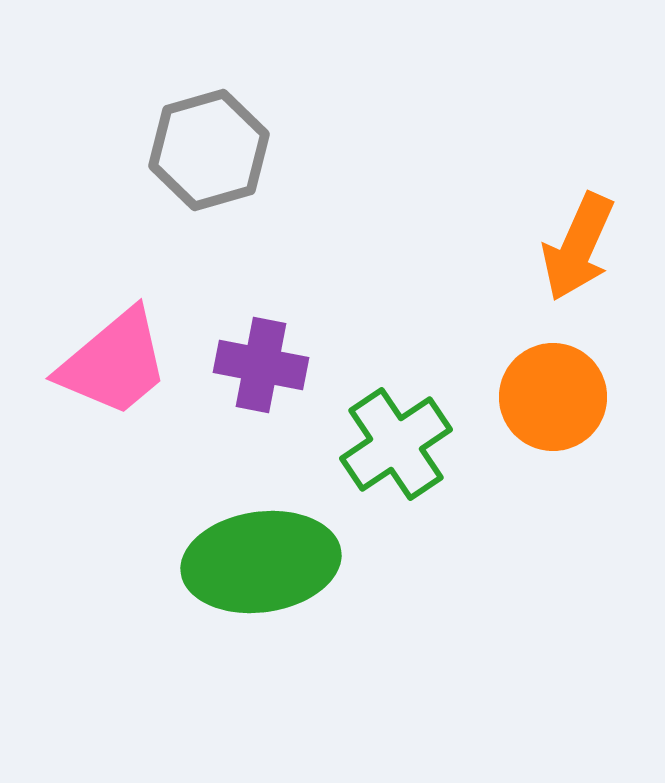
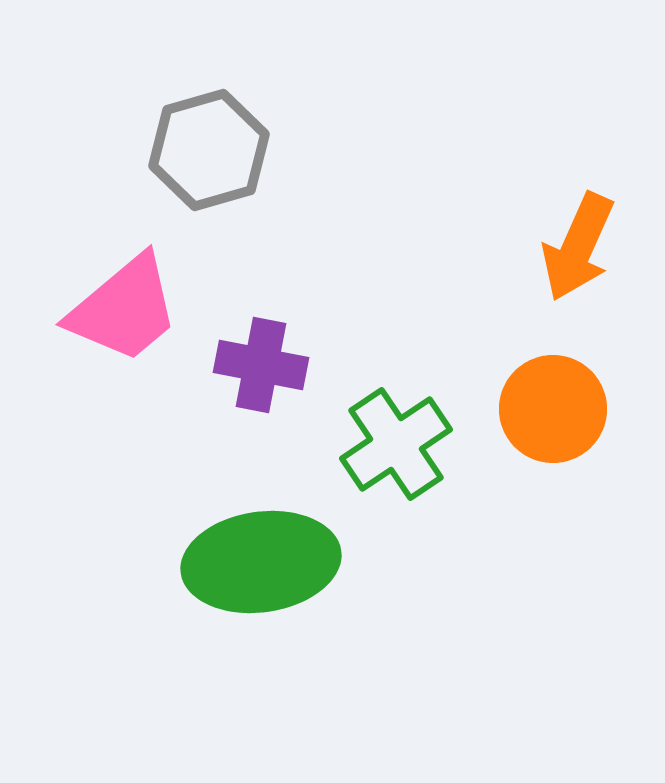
pink trapezoid: moved 10 px right, 54 px up
orange circle: moved 12 px down
